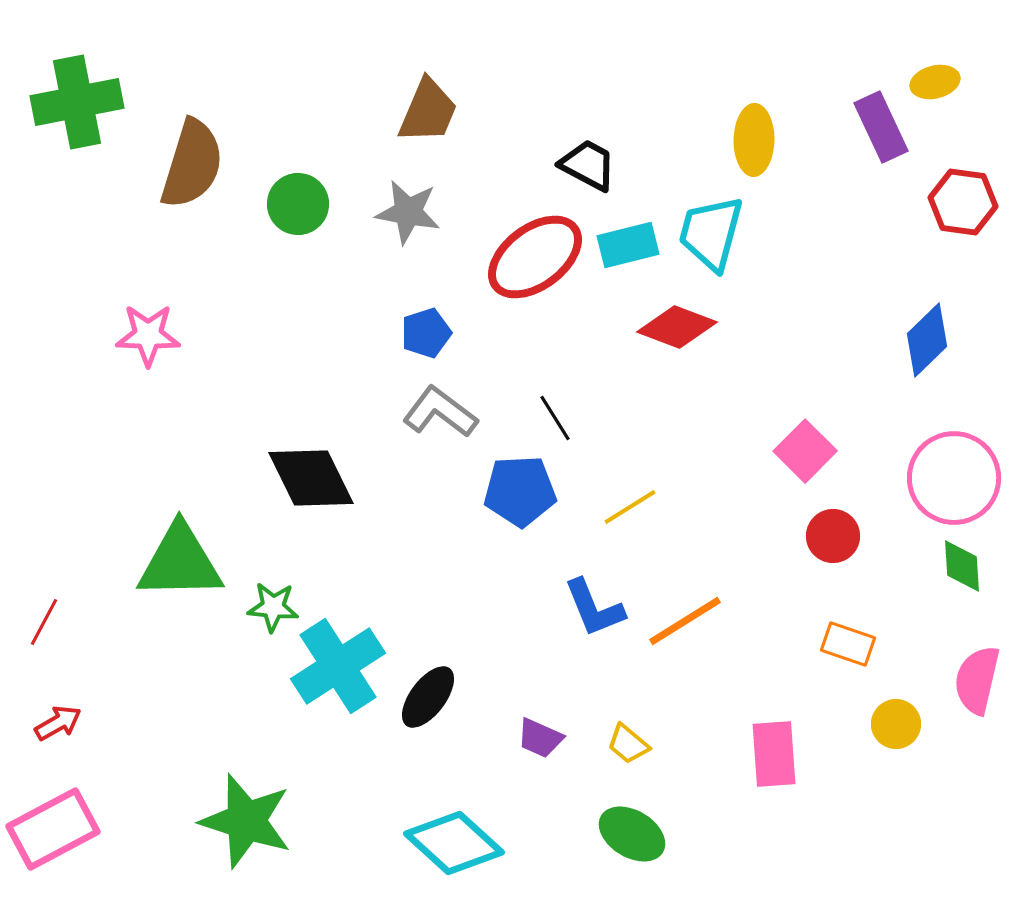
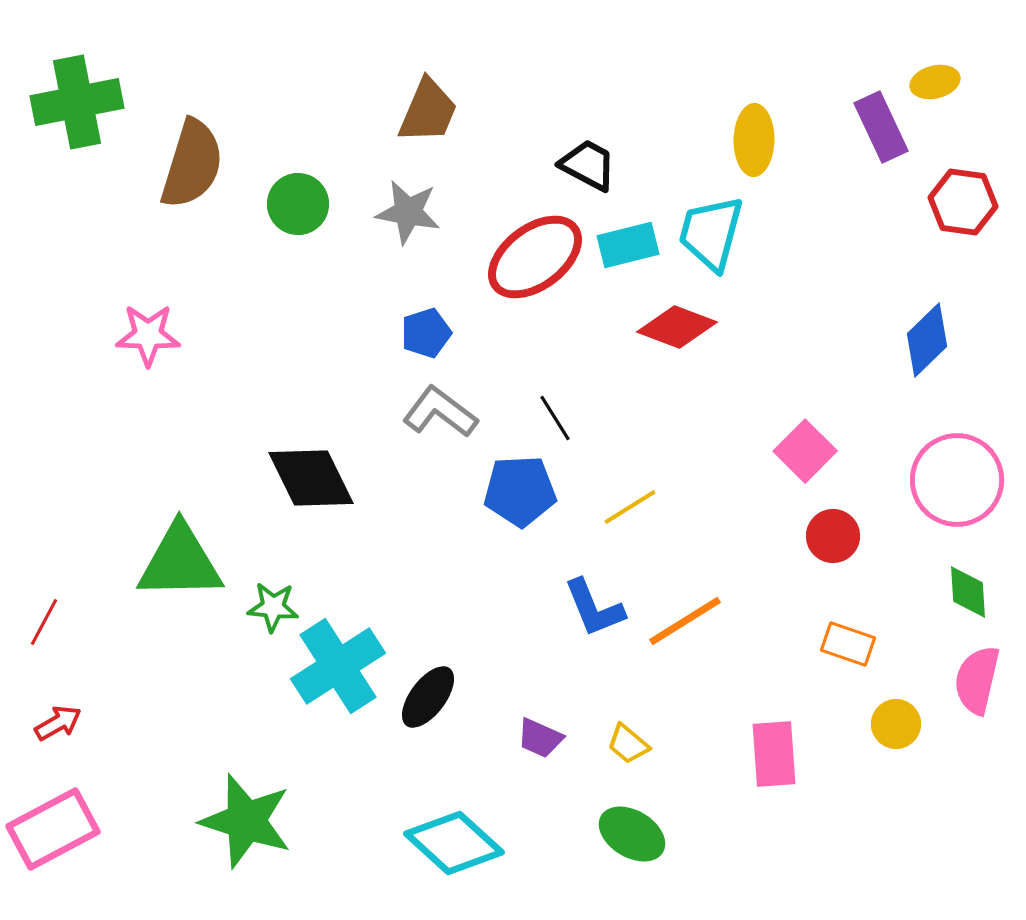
pink circle at (954, 478): moved 3 px right, 2 px down
green diamond at (962, 566): moved 6 px right, 26 px down
